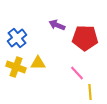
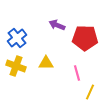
yellow triangle: moved 8 px right
yellow cross: moved 1 px up
pink line: rotated 28 degrees clockwise
yellow line: rotated 28 degrees clockwise
